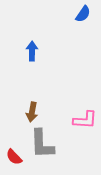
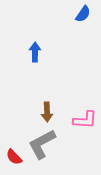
blue arrow: moved 3 px right, 1 px down
brown arrow: moved 15 px right; rotated 12 degrees counterclockwise
gray L-shape: rotated 64 degrees clockwise
